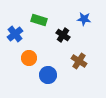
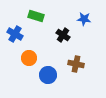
green rectangle: moved 3 px left, 4 px up
blue cross: rotated 21 degrees counterclockwise
brown cross: moved 3 px left, 3 px down; rotated 21 degrees counterclockwise
